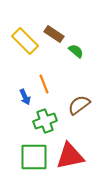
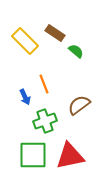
brown rectangle: moved 1 px right, 1 px up
green square: moved 1 px left, 2 px up
